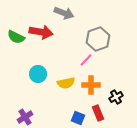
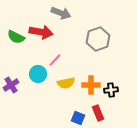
gray arrow: moved 3 px left
pink line: moved 31 px left
black cross: moved 5 px left, 7 px up; rotated 24 degrees clockwise
purple cross: moved 14 px left, 32 px up
